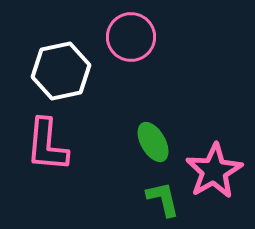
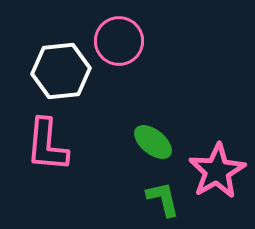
pink circle: moved 12 px left, 4 px down
white hexagon: rotated 6 degrees clockwise
green ellipse: rotated 21 degrees counterclockwise
pink star: moved 3 px right
